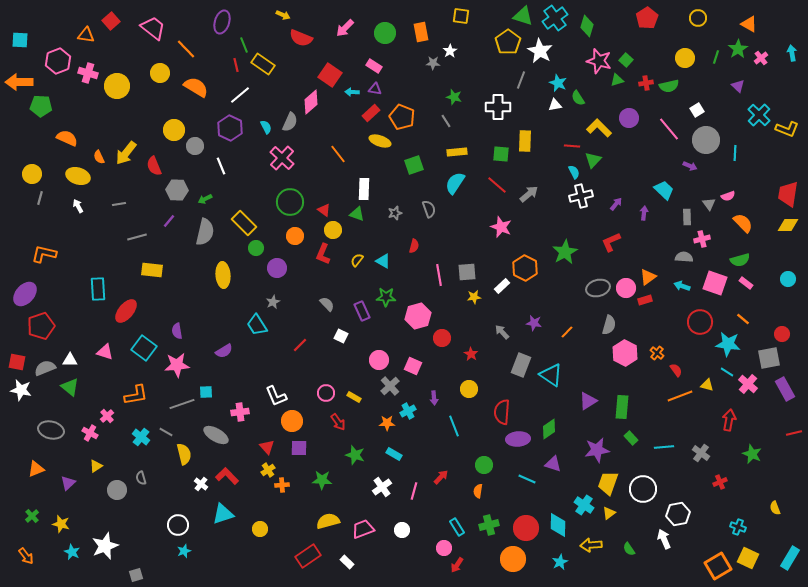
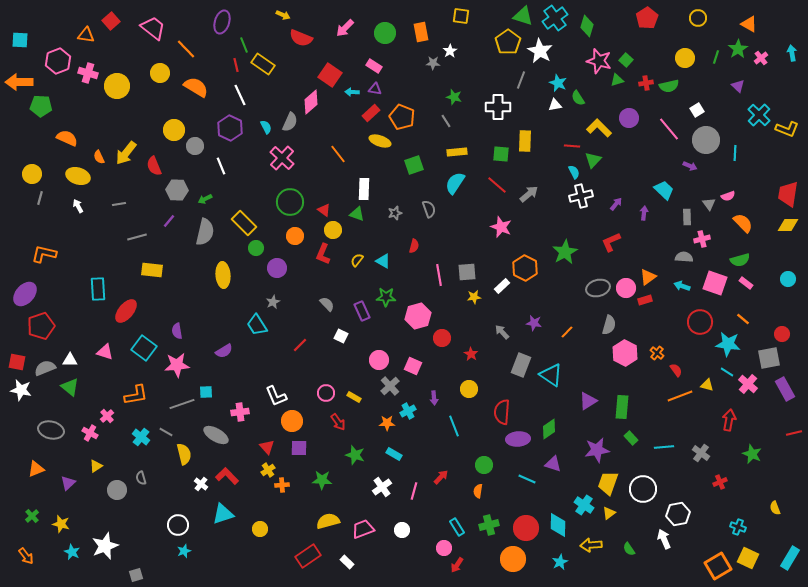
white line at (240, 95): rotated 75 degrees counterclockwise
